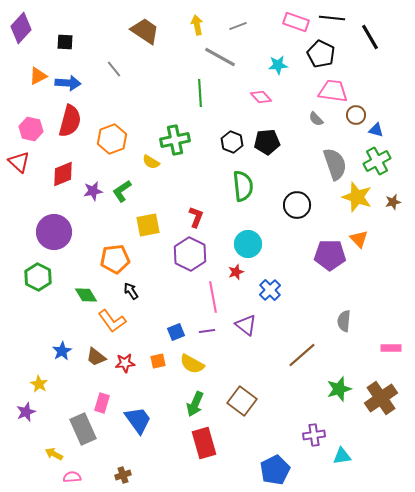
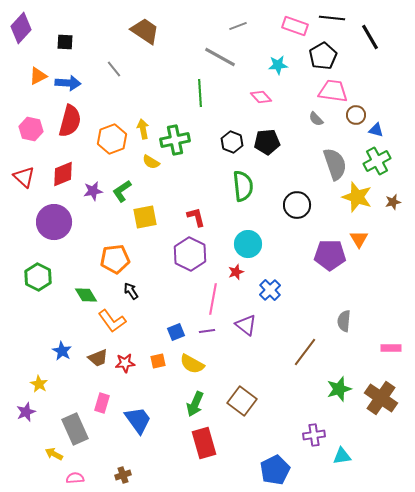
pink rectangle at (296, 22): moved 1 px left, 4 px down
yellow arrow at (197, 25): moved 54 px left, 104 px down
black pentagon at (321, 54): moved 2 px right, 2 px down; rotated 16 degrees clockwise
red triangle at (19, 162): moved 5 px right, 15 px down
red L-shape at (196, 217): rotated 35 degrees counterclockwise
yellow square at (148, 225): moved 3 px left, 8 px up
purple circle at (54, 232): moved 10 px up
orange triangle at (359, 239): rotated 12 degrees clockwise
pink line at (213, 297): moved 2 px down; rotated 20 degrees clockwise
blue star at (62, 351): rotated 12 degrees counterclockwise
brown line at (302, 355): moved 3 px right, 3 px up; rotated 12 degrees counterclockwise
brown trapezoid at (96, 357): moved 2 px right, 1 px down; rotated 60 degrees counterclockwise
brown cross at (381, 398): rotated 20 degrees counterclockwise
gray rectangle at (83, 429): moved 8 px left
pink semicircle at (72, 477): moved 3 px right, 1 px down
